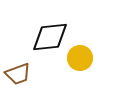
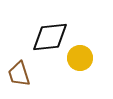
brown trapezoid: moved 1 px right; rotated 92 degrees clockwise
